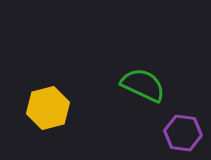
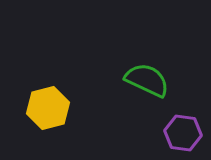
green semicircle: moved 4 px right, 5 px up
